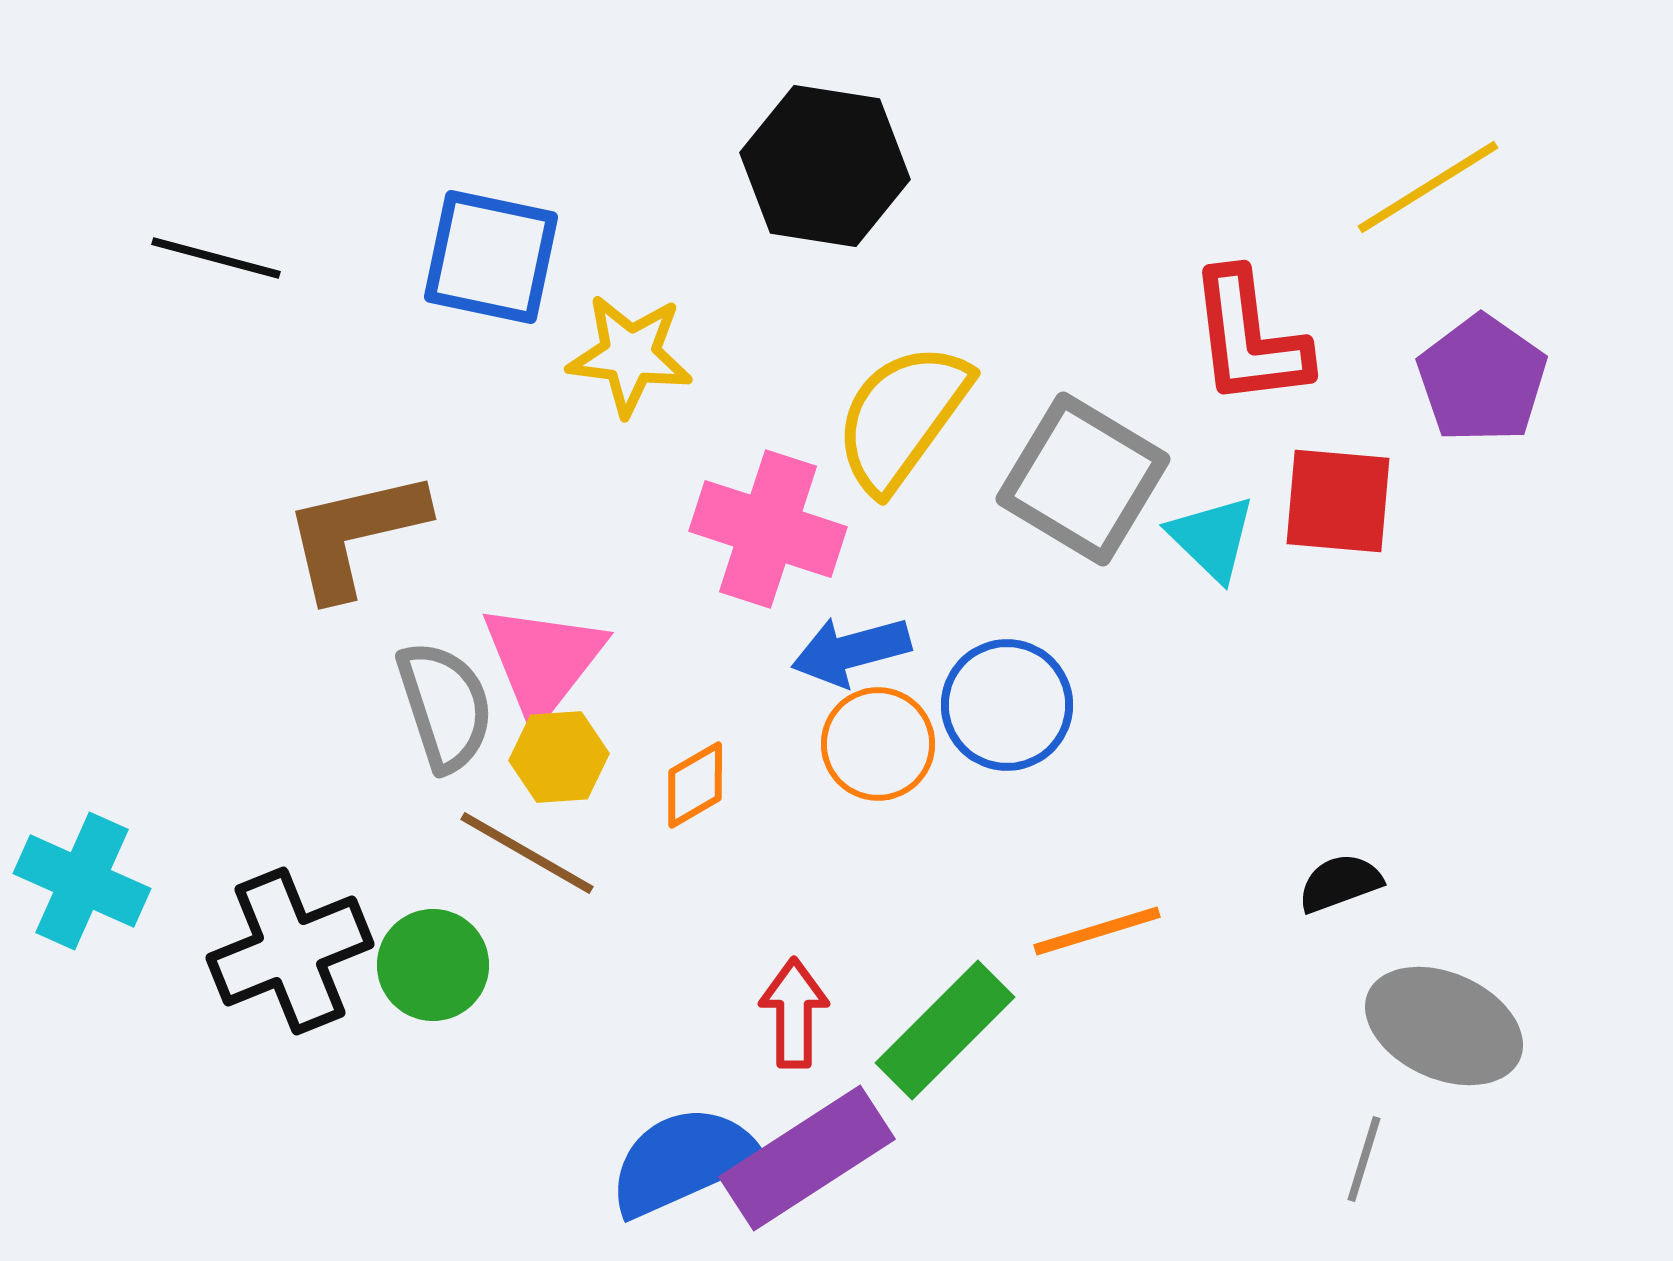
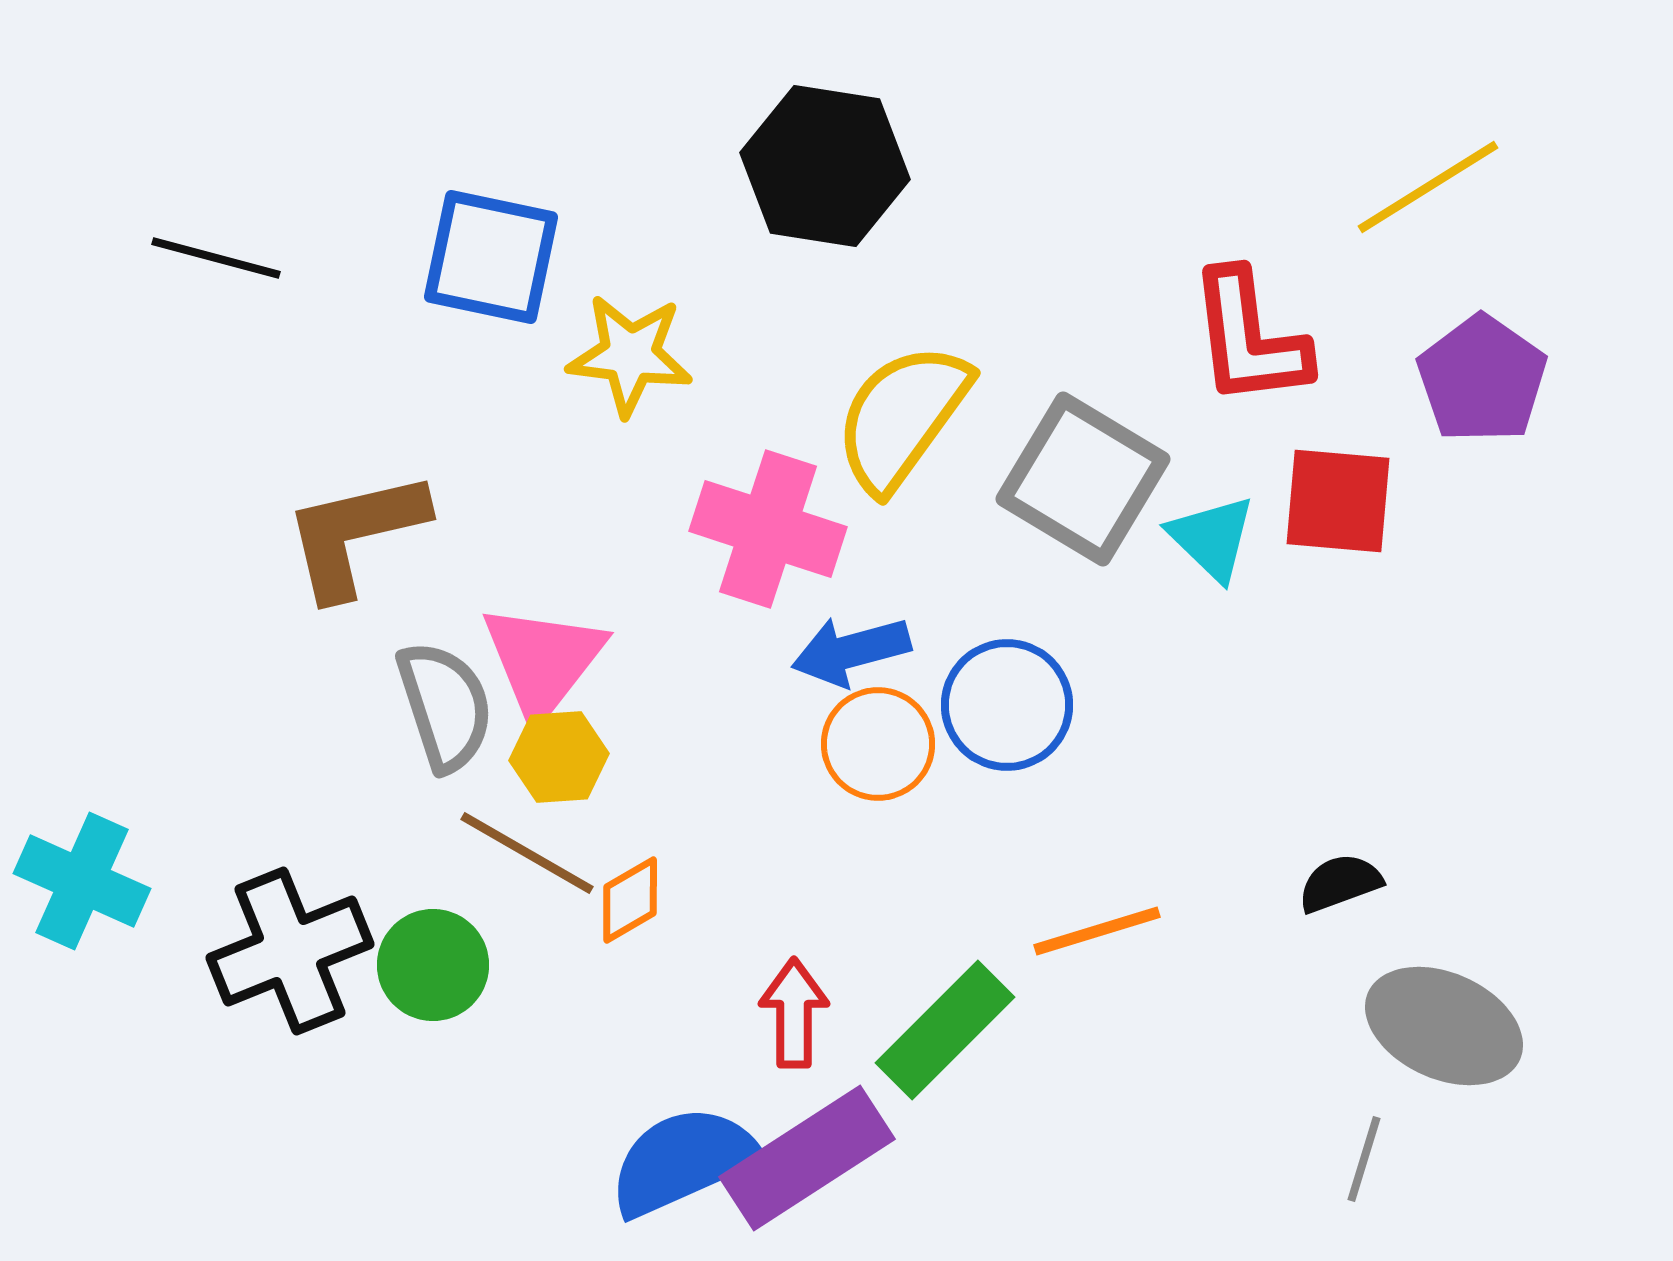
orange diamond: moved 65 px left, 115 px down
